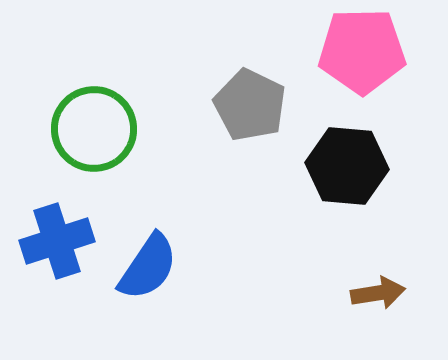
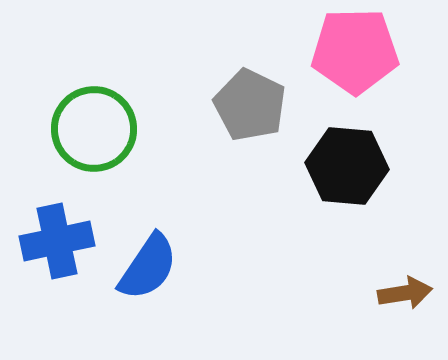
pink pentagon: moved 7 px left
blue cross: rotated 6 degrees clockwise
brown arrow: moved 27 px right
